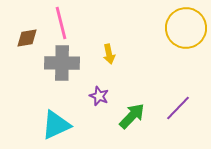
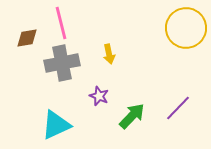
gray cross: rotated 12 degrees counterclockwise
